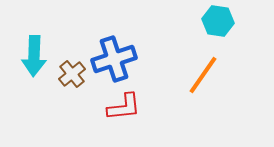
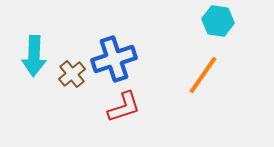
red L-shape: rotated 12 degrees counterclockwise
